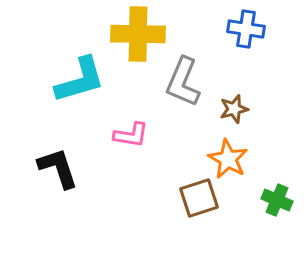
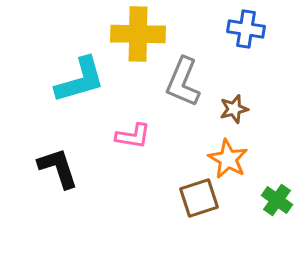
pink L-shape: moved 2 px right, 1 px down
green cross: rotated 12 degrees clockwise
